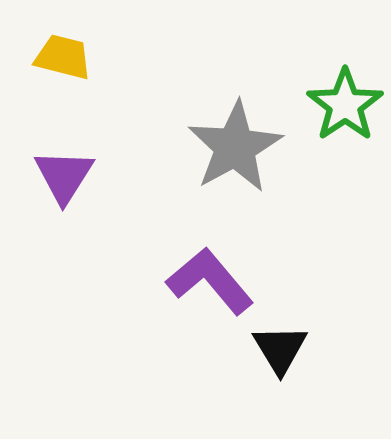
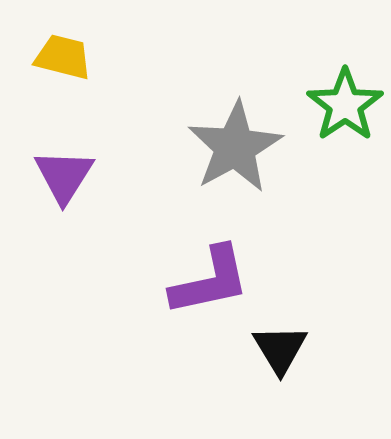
purple L-shape: rotated 118 degrees clockwise
